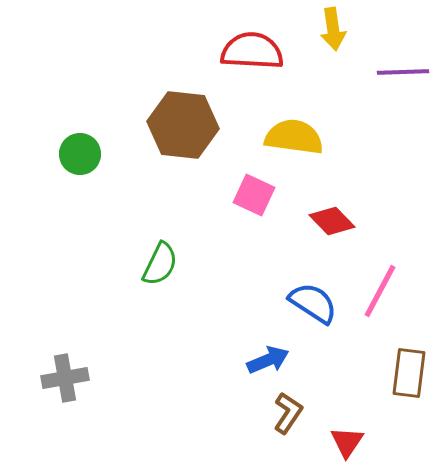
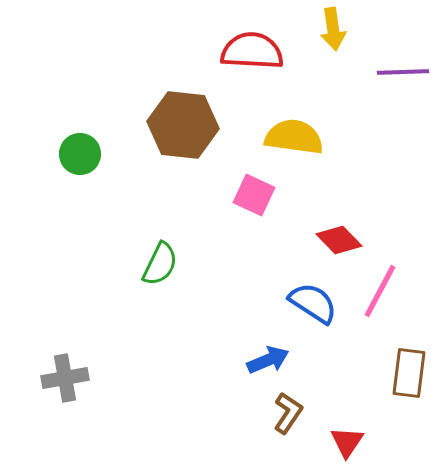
red diamond: moved 7 px right, 19 px down
